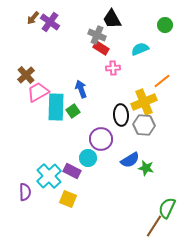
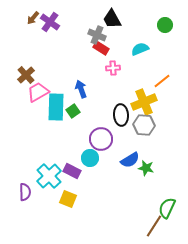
cyan circle: moved 2 px right
